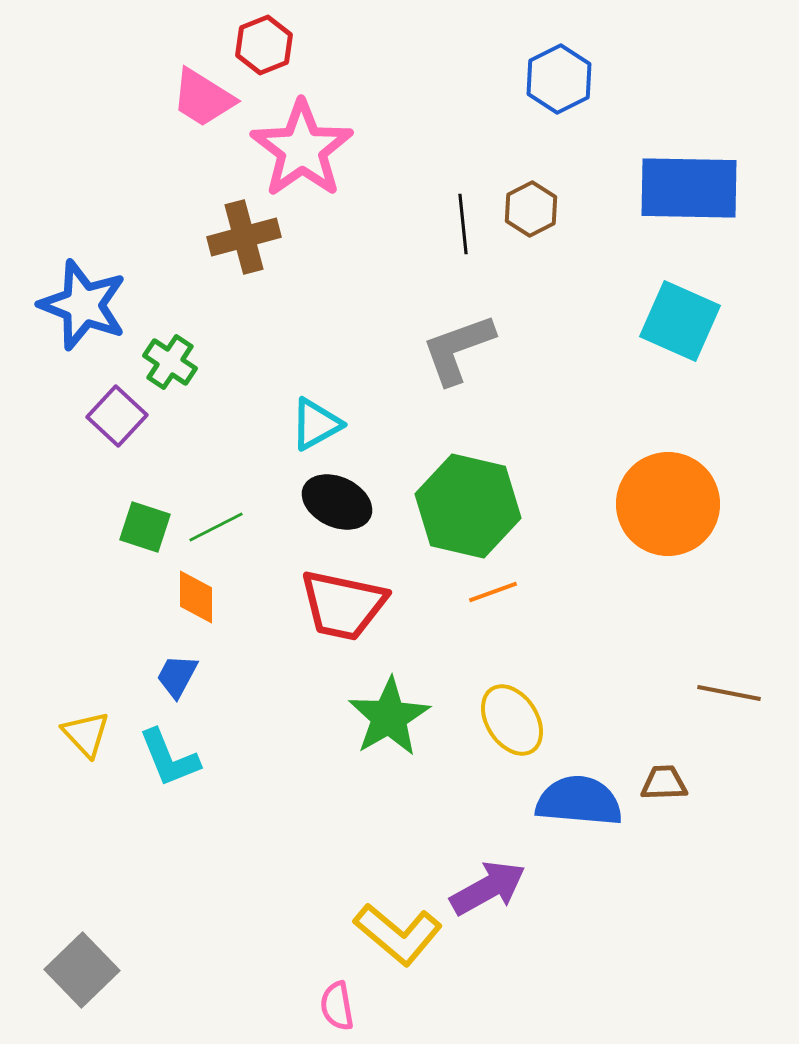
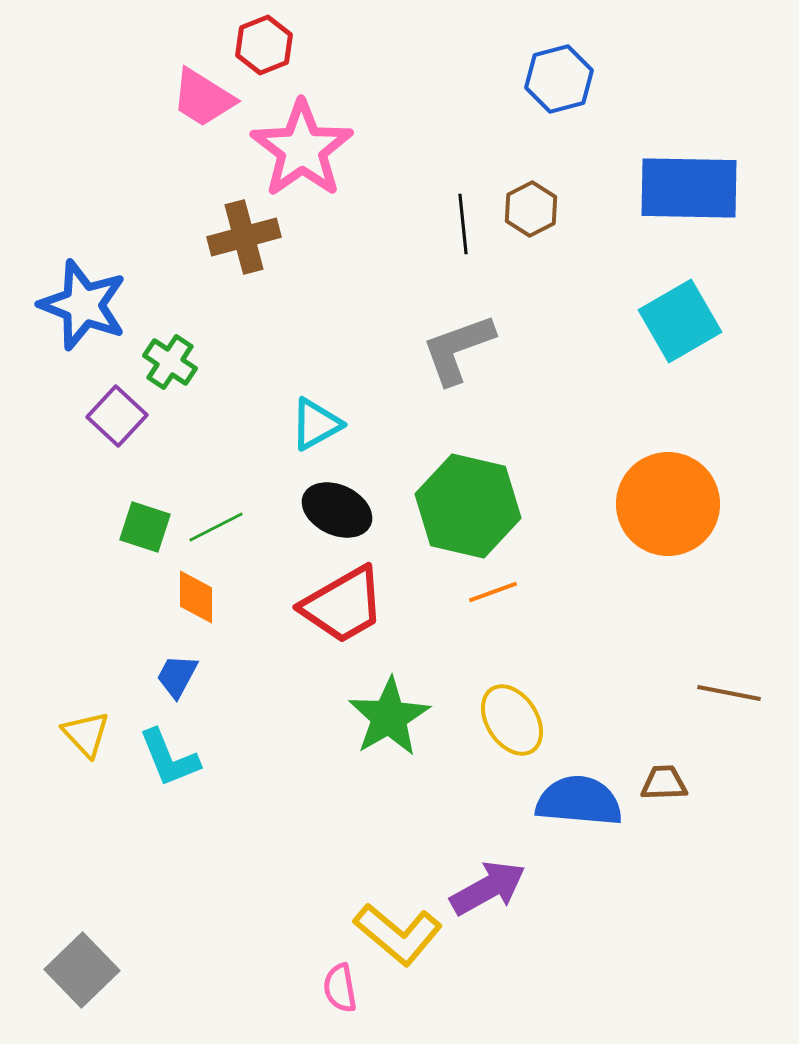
blue hexagon: rotated 12 degrees clockwise
cyan square: rotated 36 degrees clockwise
black ellipse: moved 8 px down
red trapezoid: rotated 42 degrees counterclockwise
pink semicircle: moved 3 px right, 18 px up
